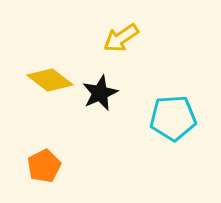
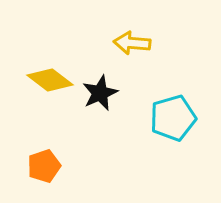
yellow arrow: moved 11 px right, 5 px down; rotated 39 degrees clockwise
cyan pentagon: rotated 12 degrees counterclockwise
orange pentagon: rotated 8 degrees clockwise
